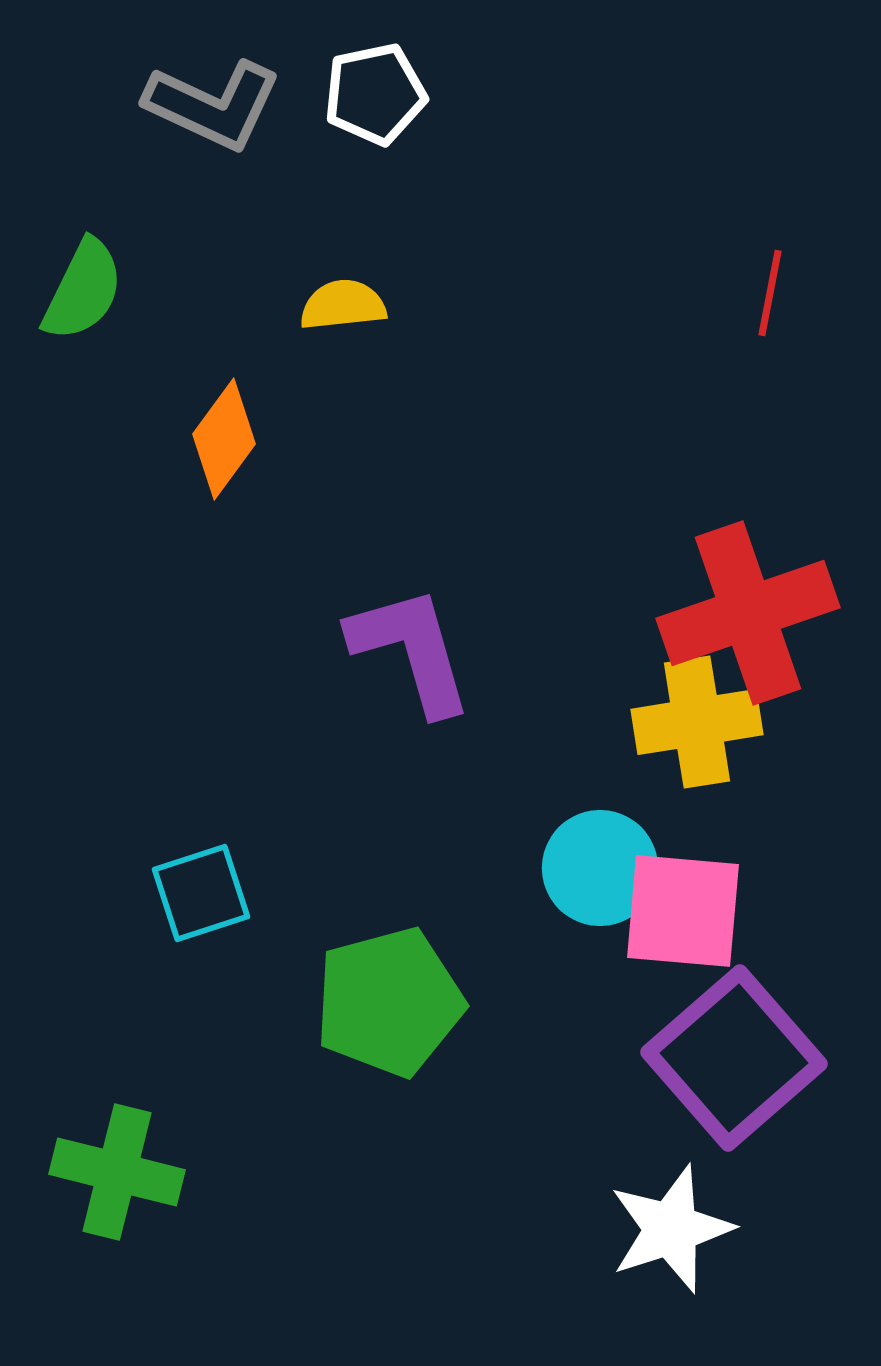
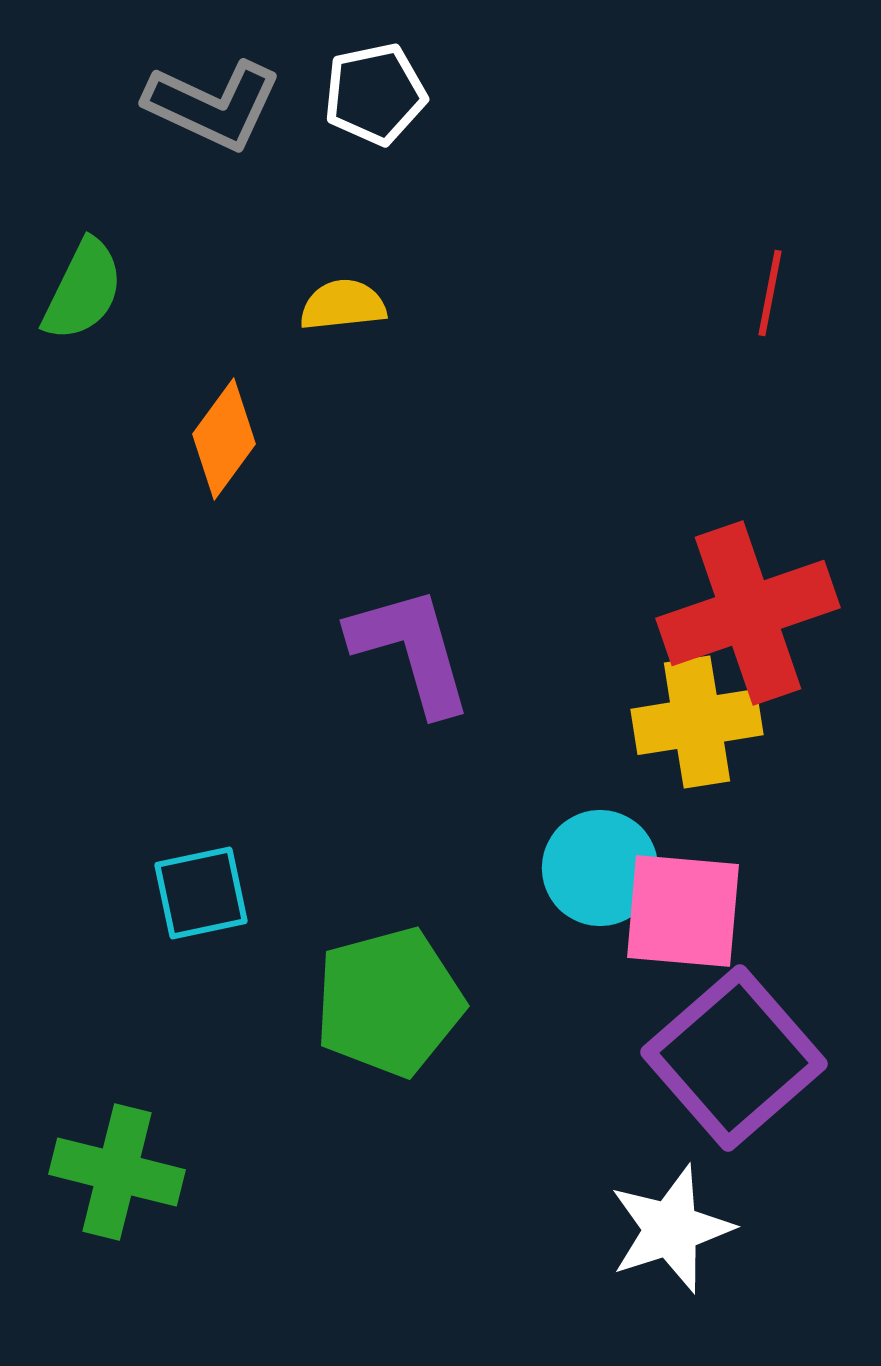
cyan square: rotated 6 degrees clockwise
